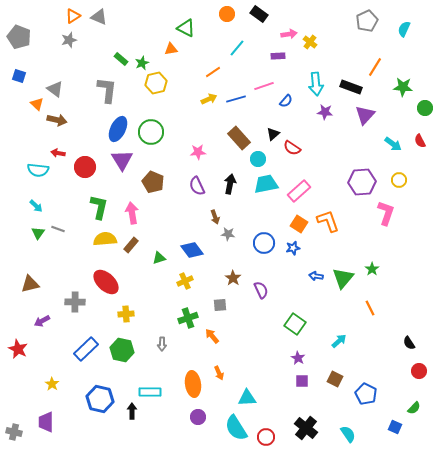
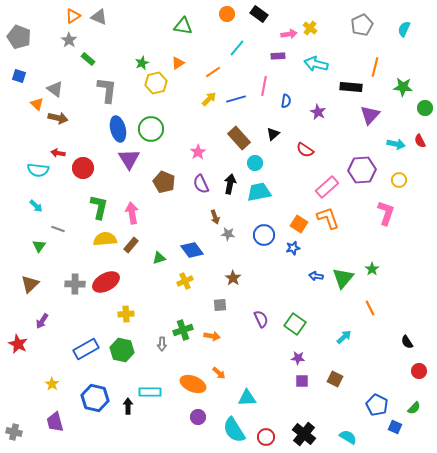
gray pentagon at (367, 21): moved 5 px left, 4 px down
green triangle at (186, 28): moved 3 px left, 2 px up; rotated 18 degrees counterclockwise
gray star at (69, 40): rotated 21 degrees counterclockwise
yellow cross at (310, 42): moved 14 px up
orange triangle at (171, 49): moved 7 px right, 14 px down; rotated 24 degrees counterclockwise
green rectangle at (121, 59): moved 33 px left
orange line at (375, 67): rotated 18 degrees counterclockwise
cyan arrow at (316, 84): moved 20 px up; rotated 110 degrees clockwise
pink line at (264, 86): rotated 60 degrees counterclockwise
black rectangle at (351, 87): rotated 15 degrees counterclockwise
yellow arrow at (209, 99): rotated 21 degrees counterclockwise
blue semicircle at (286, 101): rotated 32 degrees counterclockwise
purple star at (325, 112): moved 7 px left; rotated 21 degrees clockwise
purple triangle at (365, 115): moved 5 px right
brown arrow at (57, 120): moved 1 px right, 2 px up
blue ellipse at (118, 129): rotated 40 degrees counterclockwise
green circle at (151, 132): moved 3 px up
cyan arrow at (393, 144): moved 3 px right; rotated 24 degrees counterclockwise
red semicircle at (292, 148): moved 13 px right, 2 px down
pink star at (198, 152): rotated 28 degrees counterclockwise
cyan circle at (258, 159): moved 3 px left, 4 px down
purple triangle at (122, 160): moved 7 px right, 1 px up
red circle at (85, 167): moved 2 px left, 1 px down
brown pentagon at (153, 182): moved 11 px right
purple hexagon at (362, 182): moved 12 px up
cyan trapezoid at (266, 184): moved 7 px left, 8 px down
purple semicircle at (197, 186): moved 4 px right, 2 px up
pink rectangle at (299, 191): moved 28 px right, 4 px up
orange L-shape at (328, 221): moved 3 px up
green triangle at (38, 233): moved 1 px right, 13 px down
blue circle at (264, 243): moved 8 px up
red ellipse at (106, 282): rotated 72 degrees counterclockwise
brown triangle at (30, 284): rotated 30 degrees counterclockwise
purple semicircle at (261, 290): moved 29 px down
gray cross at (75, 302): moved 18 px up
green cross at (188, 318): moved 5 px left, 12 px down
purple arrow at (42, 321): rotated 28 degrees counterclockwise
orange arrow at (212, 336): rotated 140 degrees clockwise
cyan arrow at (339, 341): moved 5 px right, 4 px up
black semicircle at (409, 343): moved 2 px left, 1 px up
red star at (18, 349): moved 5 px up
blue rectangle at (86, 349): rotated 15 degrees clockwise
purple star at (298, 358): rotated 24 degrees counterclockwise
orange arrow at (219, 373): rotated 24 degrees counterclockwise
orange ellipse at (193, 384): rotated 60 degrees counterclockwise
blue pentagon at (366, 394): moved 11 px right, 11 px down
blue hexagon at (100, 399): moved 5 px left, 1 px up
black arrow at (132, 411): moved 4 px left, 5 px up
purple trapezoid at (46, 422): moved 9 px right; rotated 15 degrees counterclockwise
cyan semicircle at (236, 428): moved 2 px left, 2 px down
black cross at (306, 428): moved 2 px left, 6 px down
cyan semicircle at (348, 434): moved 3 px down; rotated 24 degrees counterclockwise
